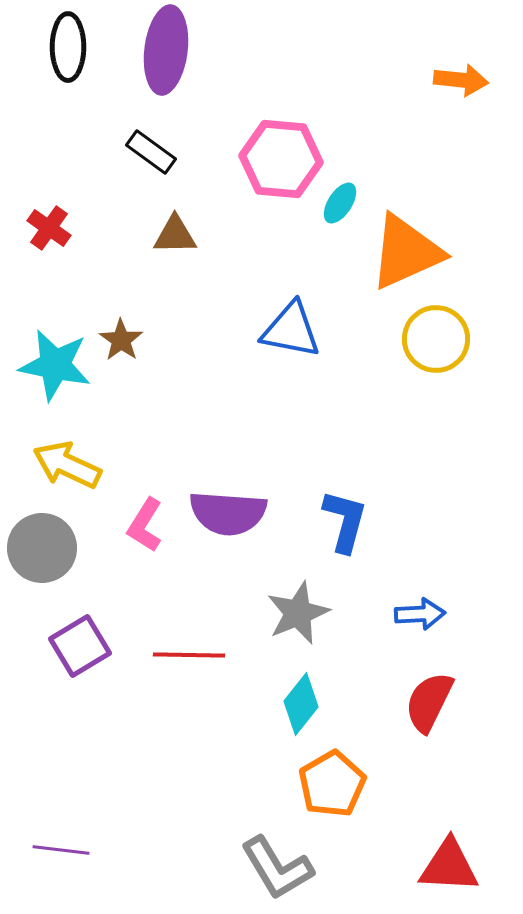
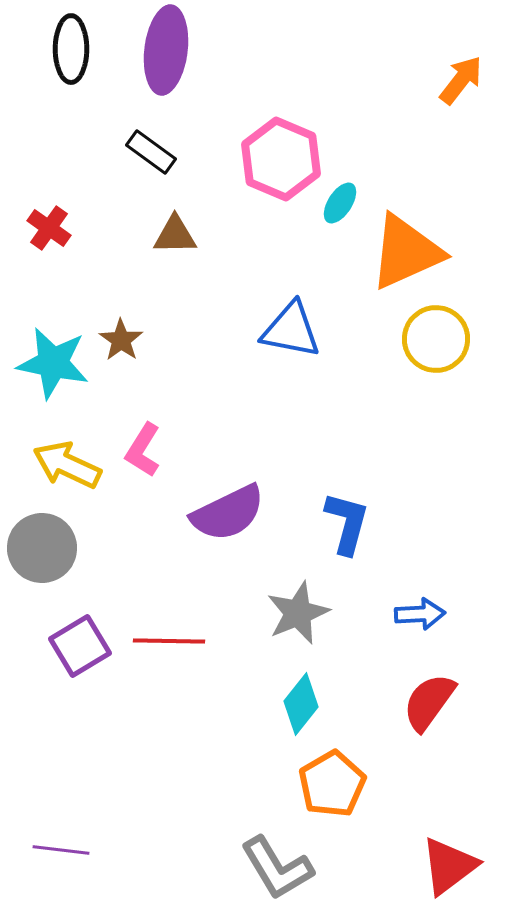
black ellipse: moved 3 px right, 2 px down
orange arrow: rotated 58 degrees counterclockwise
pink hexagon: rotated 18 degrees clockwise
cyan star: moved 2 px left, 2 px up
purple semicircle: rotated 30 degrees counterclockwise
blue L-shape: moved 2 px right, 2 px down
pink L-shape: moved 2 px left, 75 px up
red line: moved 20 px left, 14 px up
red semicircle: rotated 10 degrees clockwise
red triangle: rotated 40 degrees counterclockwise
